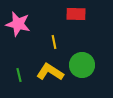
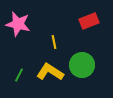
red rectangle: moved 13 px right, 7 px down; rotated 24 degrees counterclockwise
green line: rotated 40 degrees clockwise
